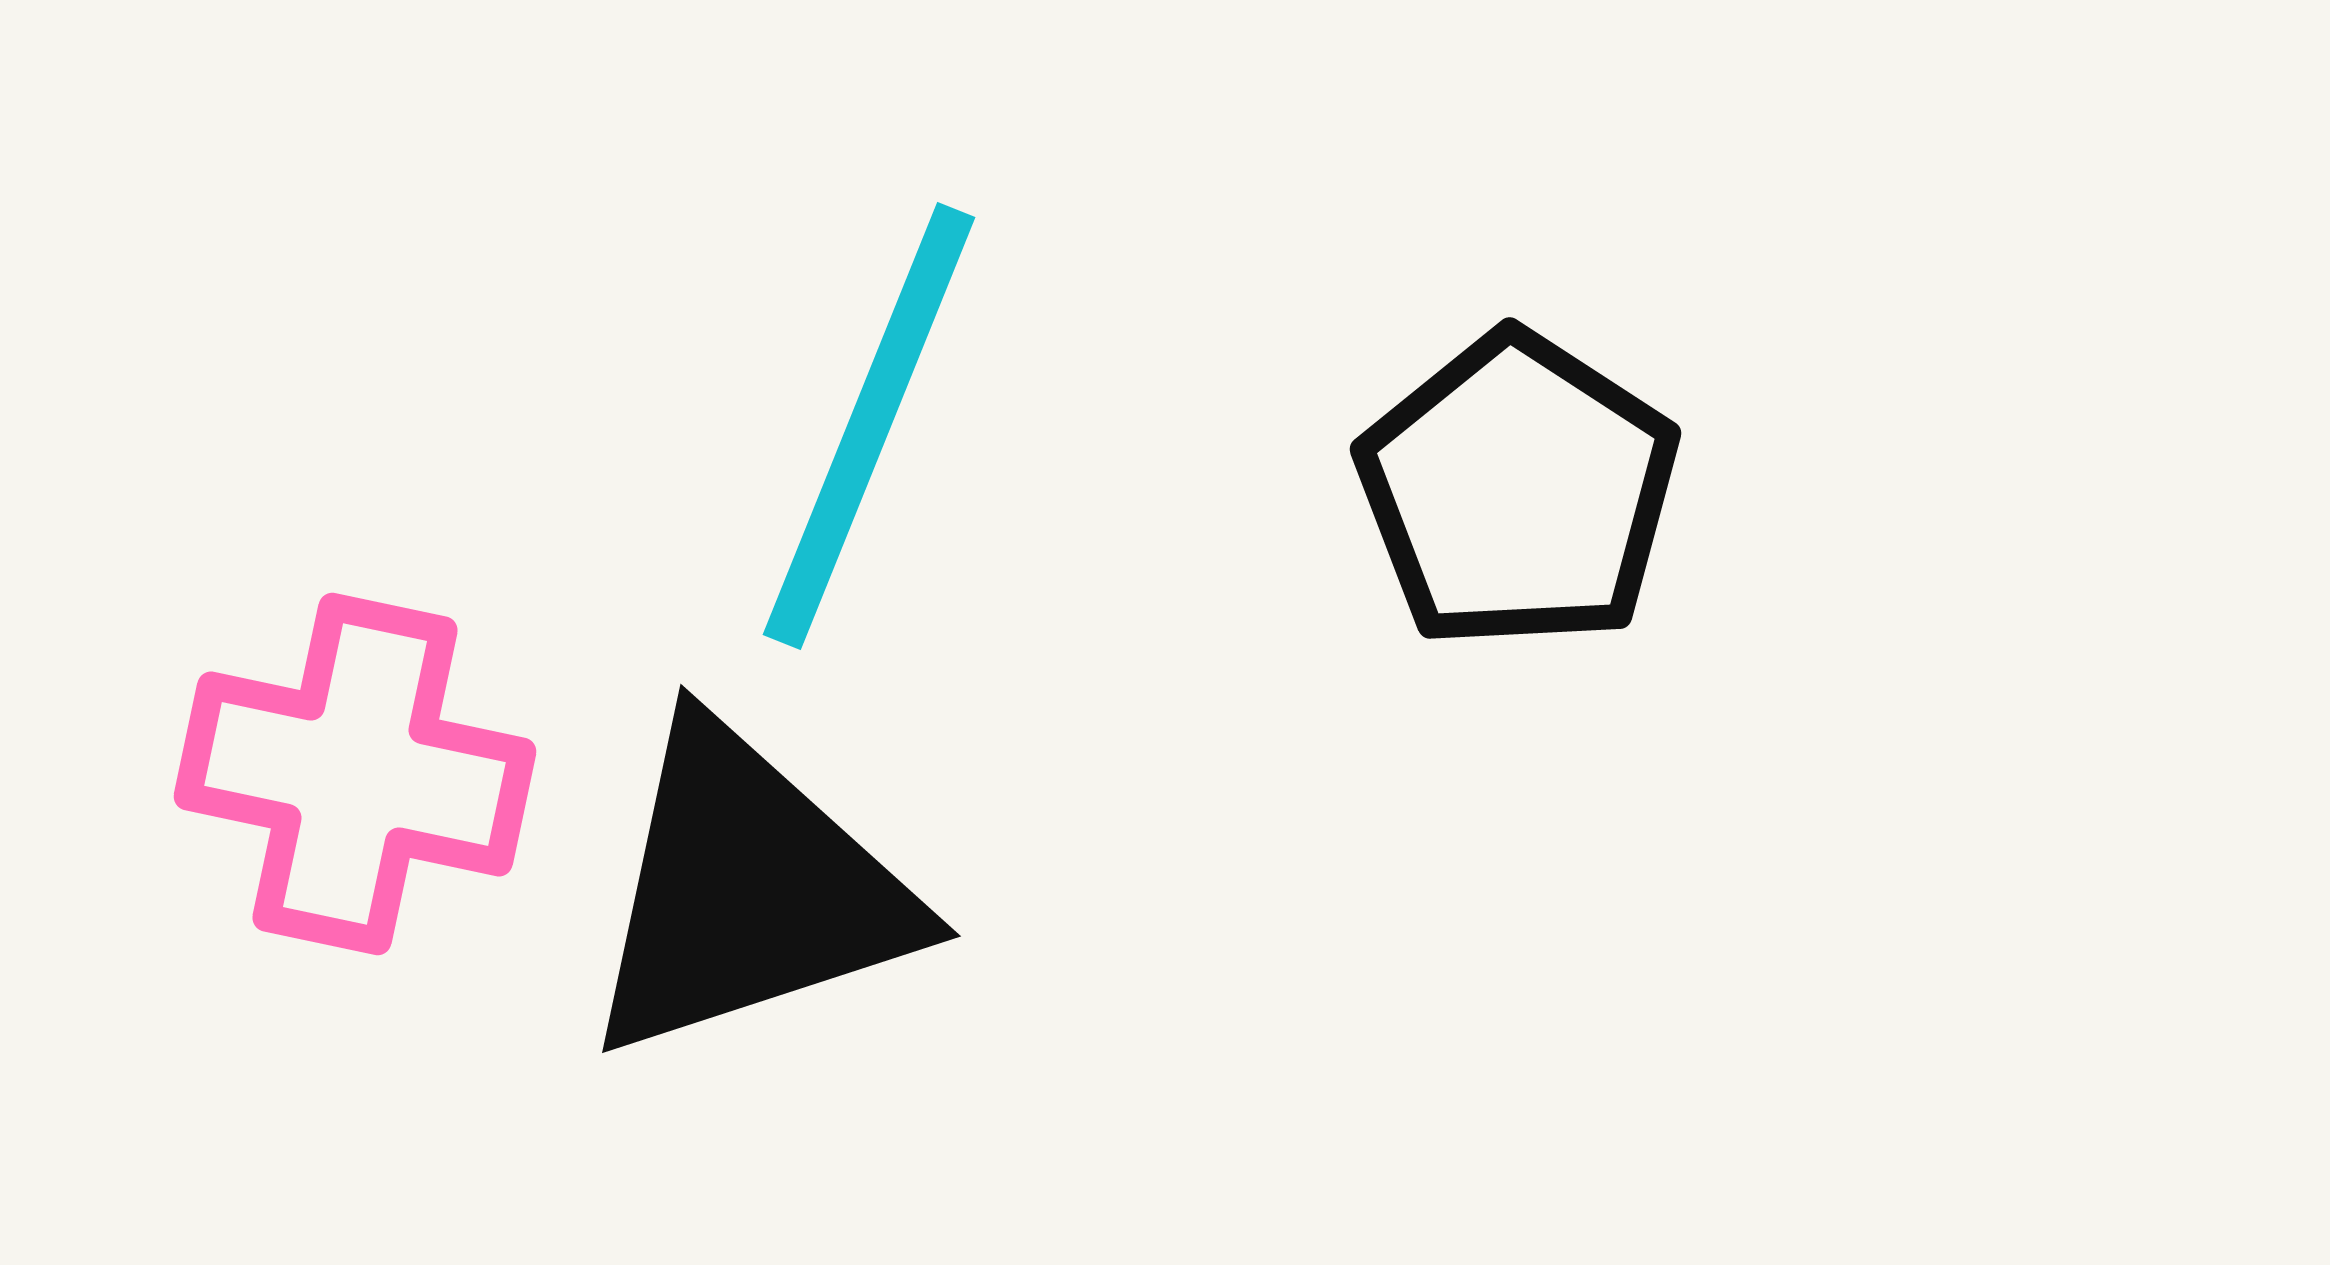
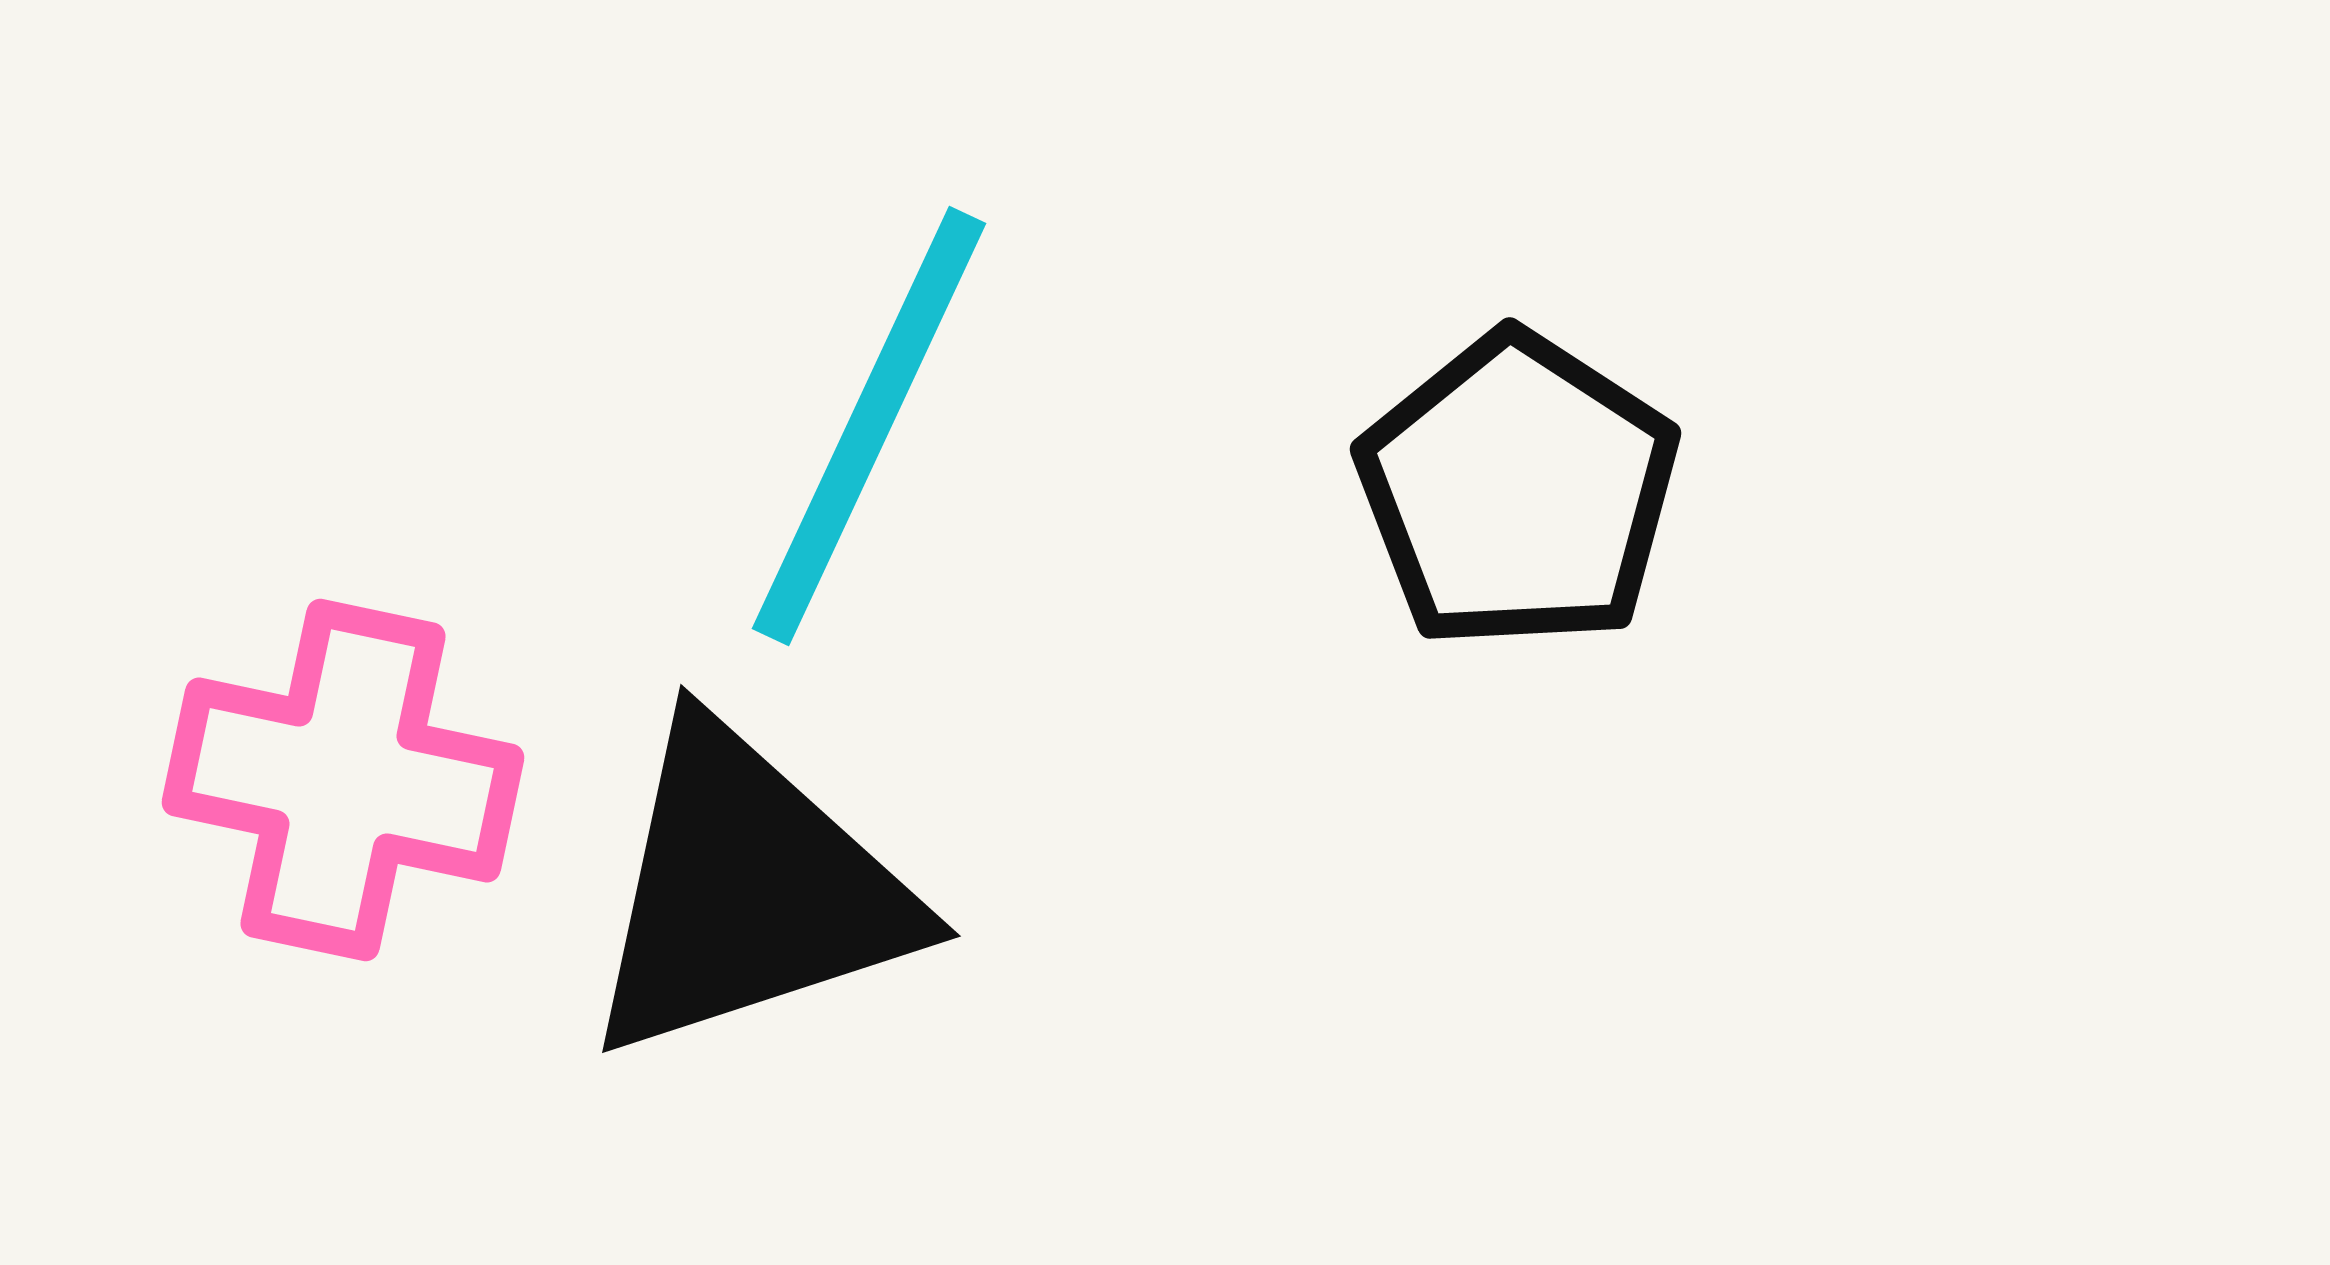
cyan line: rotated 3 degrees clockwise
pink cross: moved 12 px left, 6 px down
